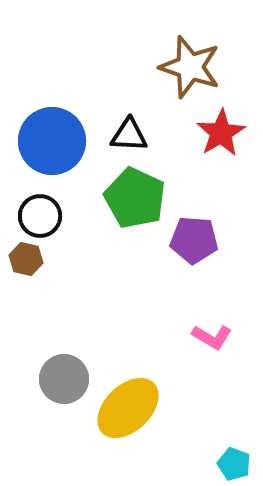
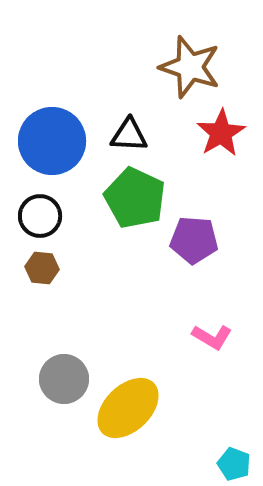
brown hexagon: moved 16 px right, 9 px down; rotated 8 degrees counterclockwise
